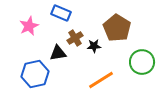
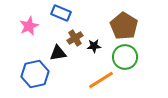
brown pentagon: moved 7 px right, 2 px up
green circle: moved 17 px left, 5 px up
